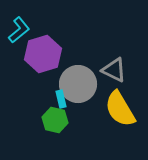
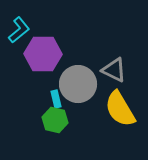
purple hexagon: rotated 18 degrees clockwise
cyan rectangle: moved 5 px left
